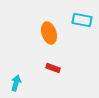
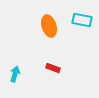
orange ellipse: moved 7 px up
cyan arrow: moved 1 px left, 9 px up
